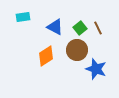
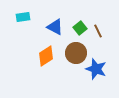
brown line: moved 3 px down
brown circle: moved 1 px left, 3 px down
